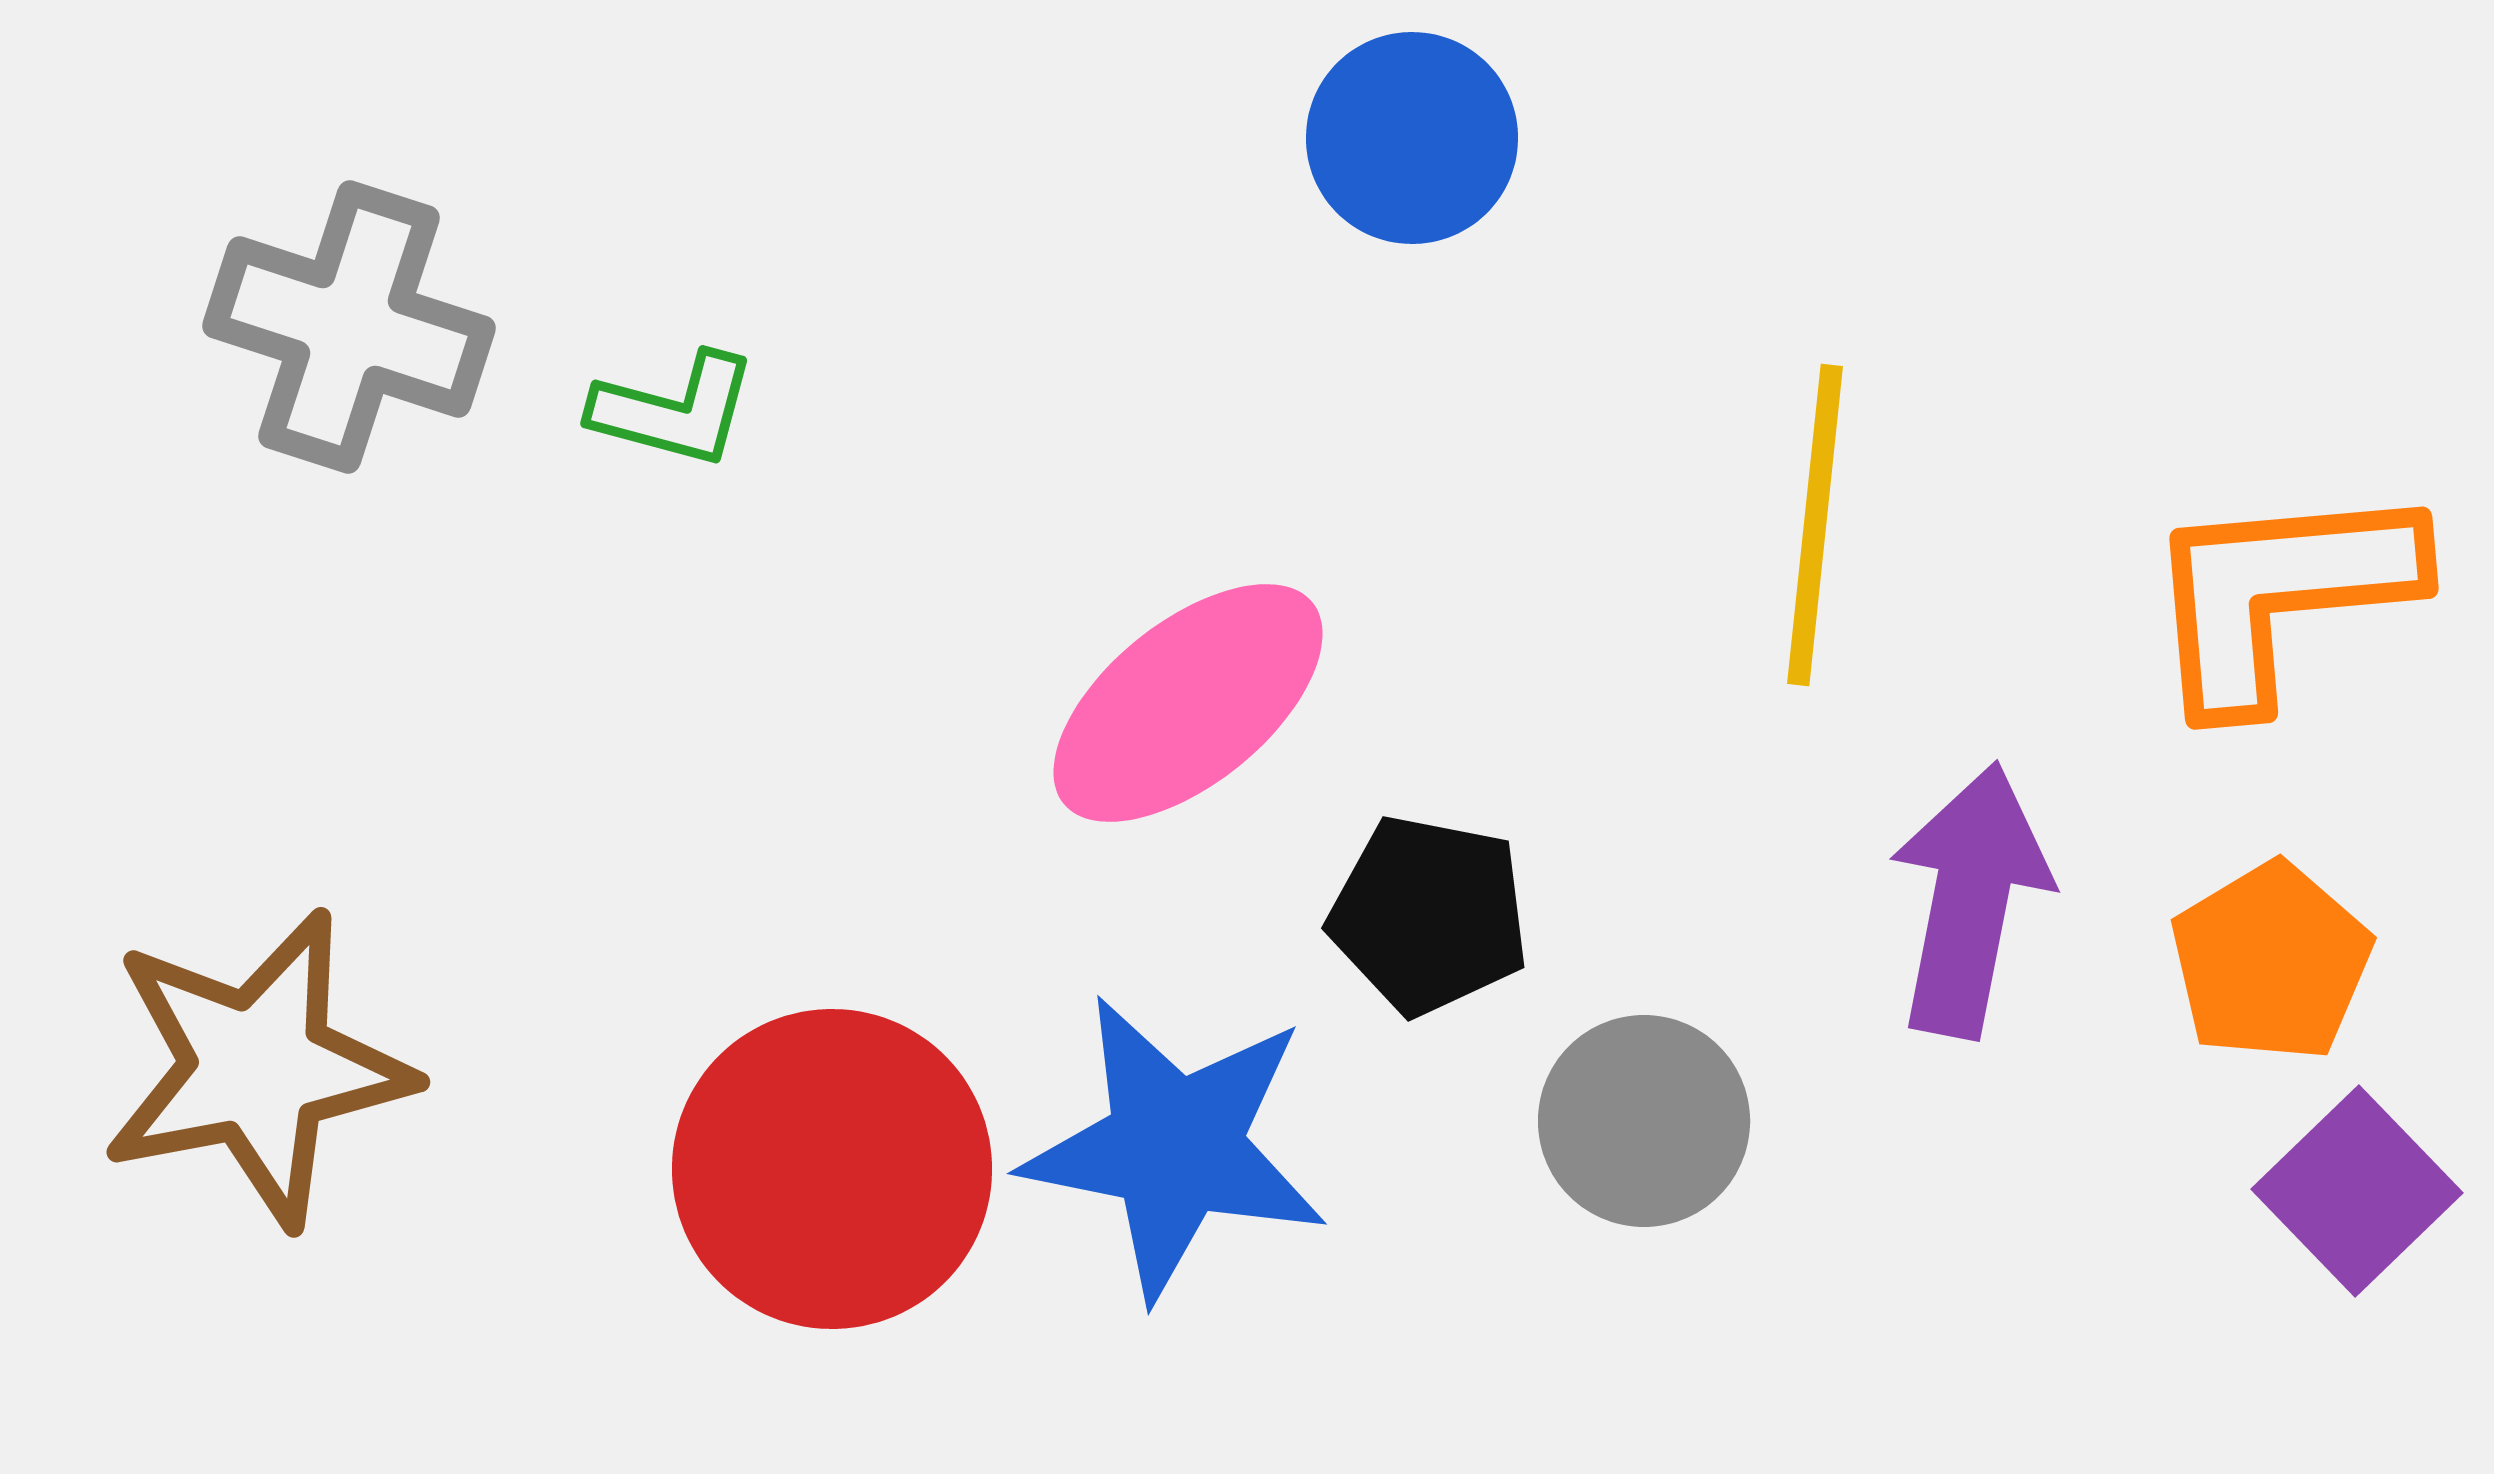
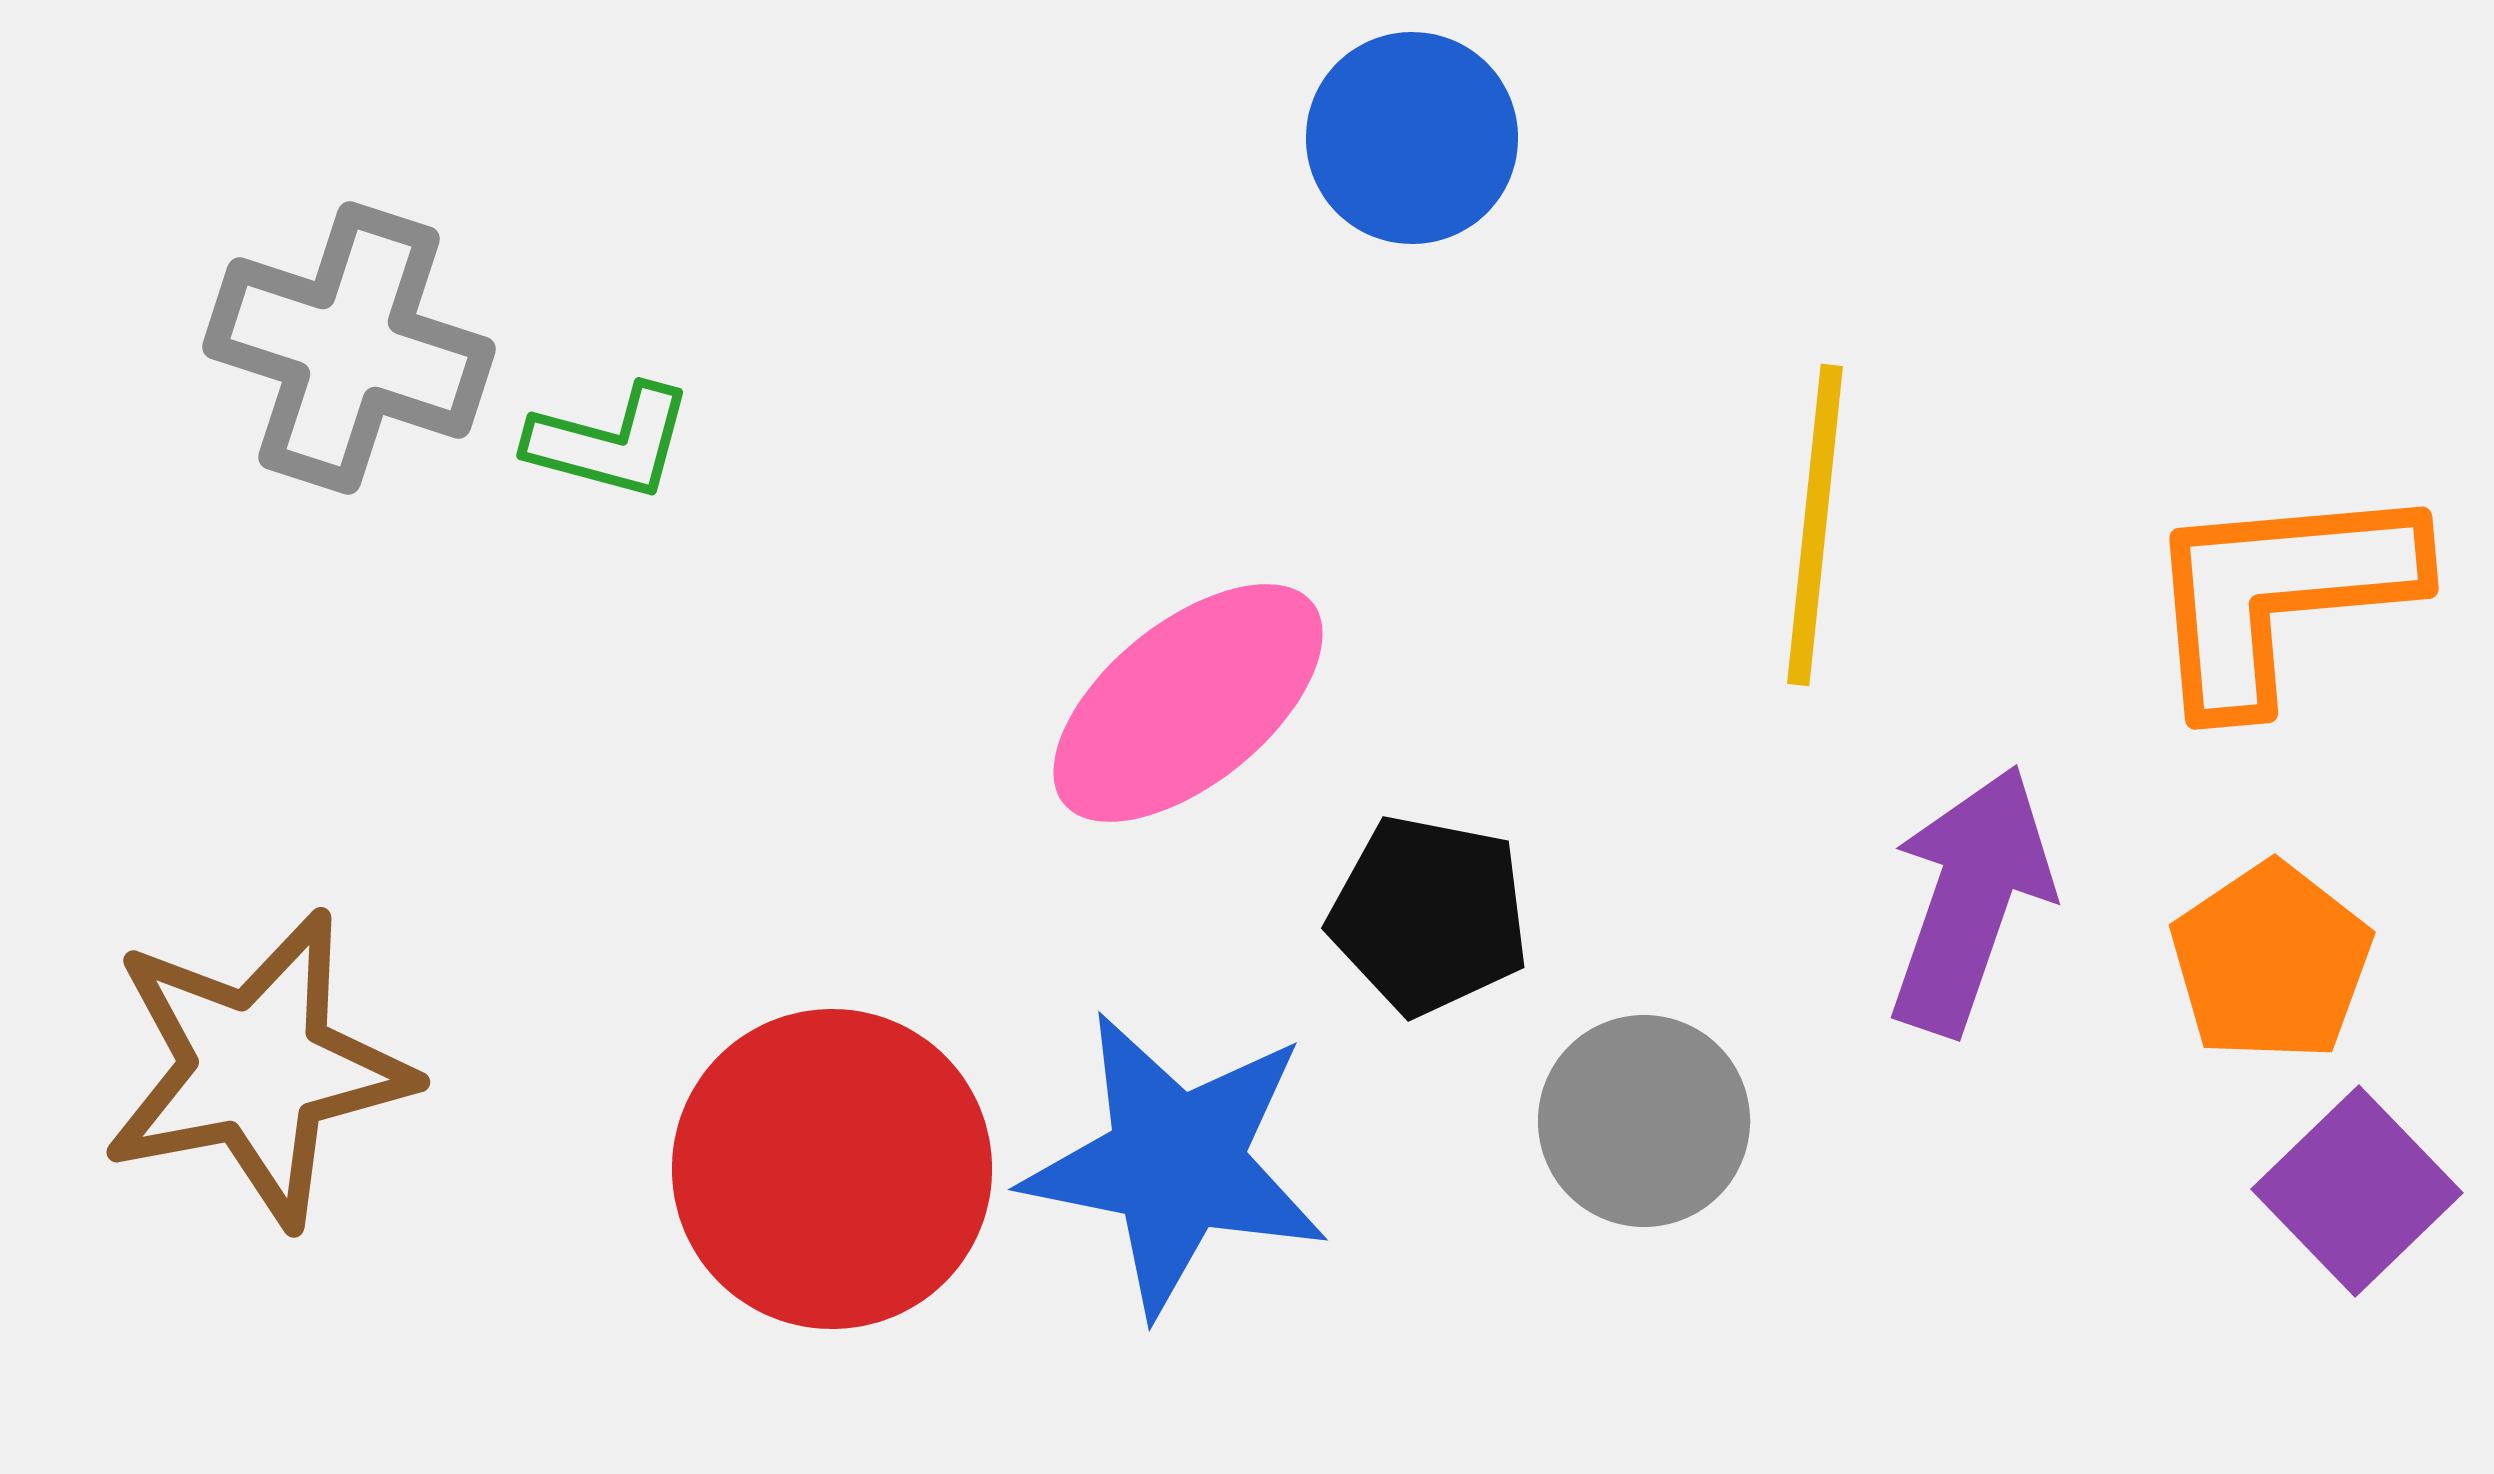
gray cross: moved 21 px down
green L-shape: moved 64 px left, 32 px down
purple arrow: rotated 8 degrees clockwise
orange pentagon: rotated 3 degrees counterclockwise
blue star: moved 1 px right, 16 px down
